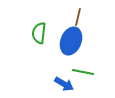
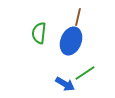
green line: moved 2 px right, 1 px down; rotated 45 degrees counterclockwise
blue arrow: moved 1 px right
